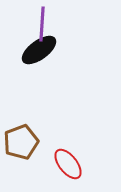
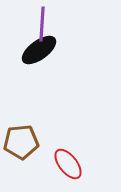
brown pentagon: rotated 16 degrees clockwise
